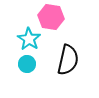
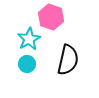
pink hexagon: rotated 10 degrees clockwise
cyan star: rotated 10 degrees clockwise
